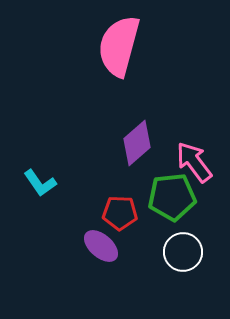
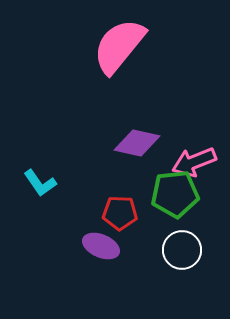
pink semicircle: rotated 24 degrees clockwise
purple diamond: rotated 54 degrees clockwise
pink arrow: rotated 75 degrees counterclockwise
green pentagon: moved 3 px right, 3 px up
purple ellipse: rotated 18 degrees counterclockwise
white circle: moved 1 px left, 2 px up
